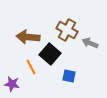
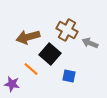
brown arrow: rotated 20 degrees counterclockwise
orange line: moved 2 px down; rotated 21 degrees counterclockwise
